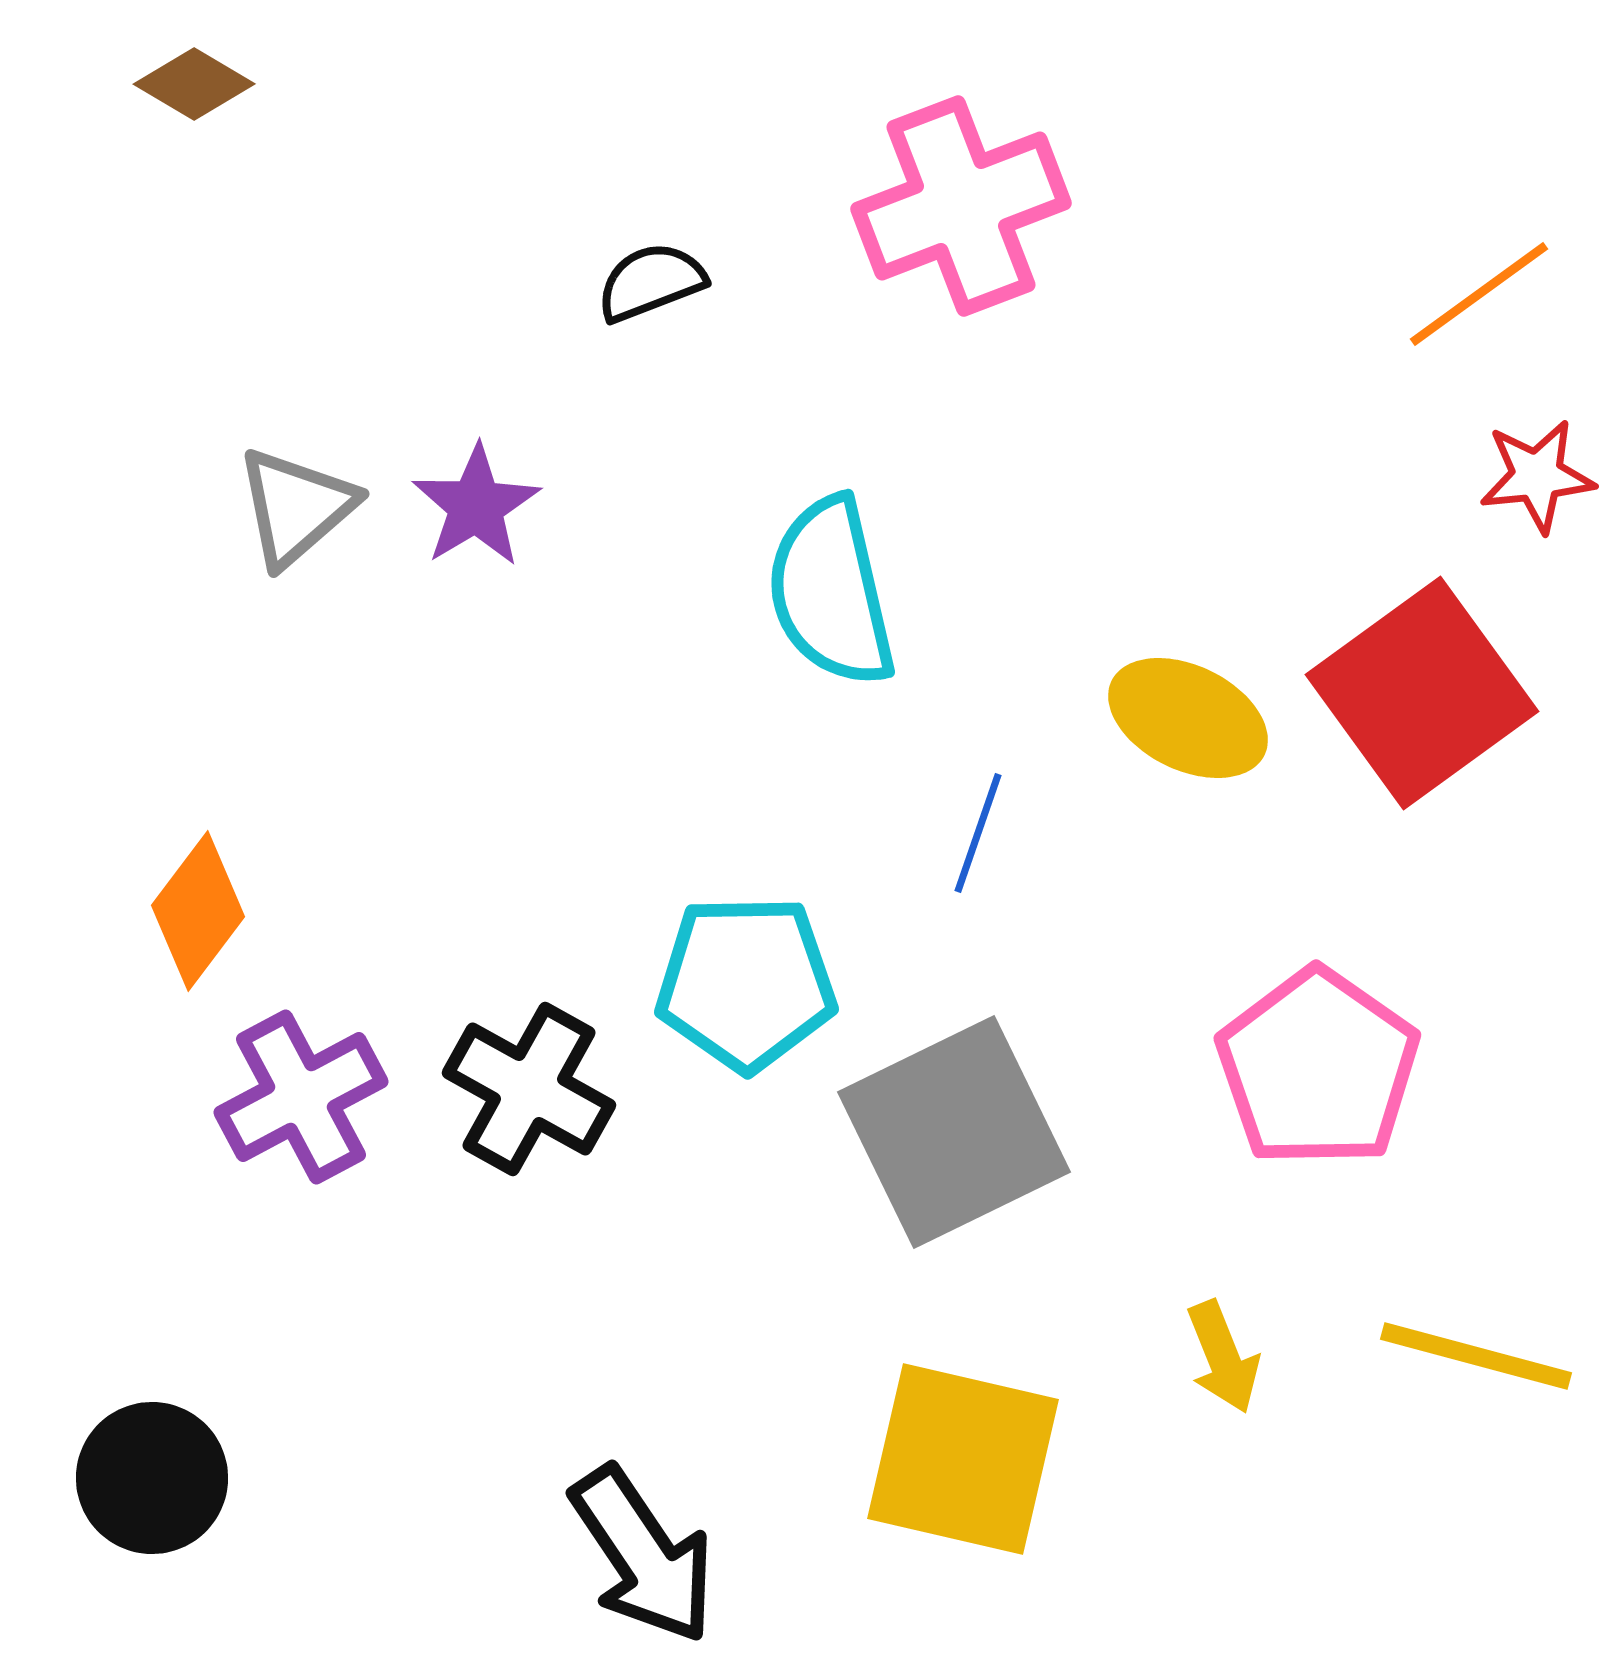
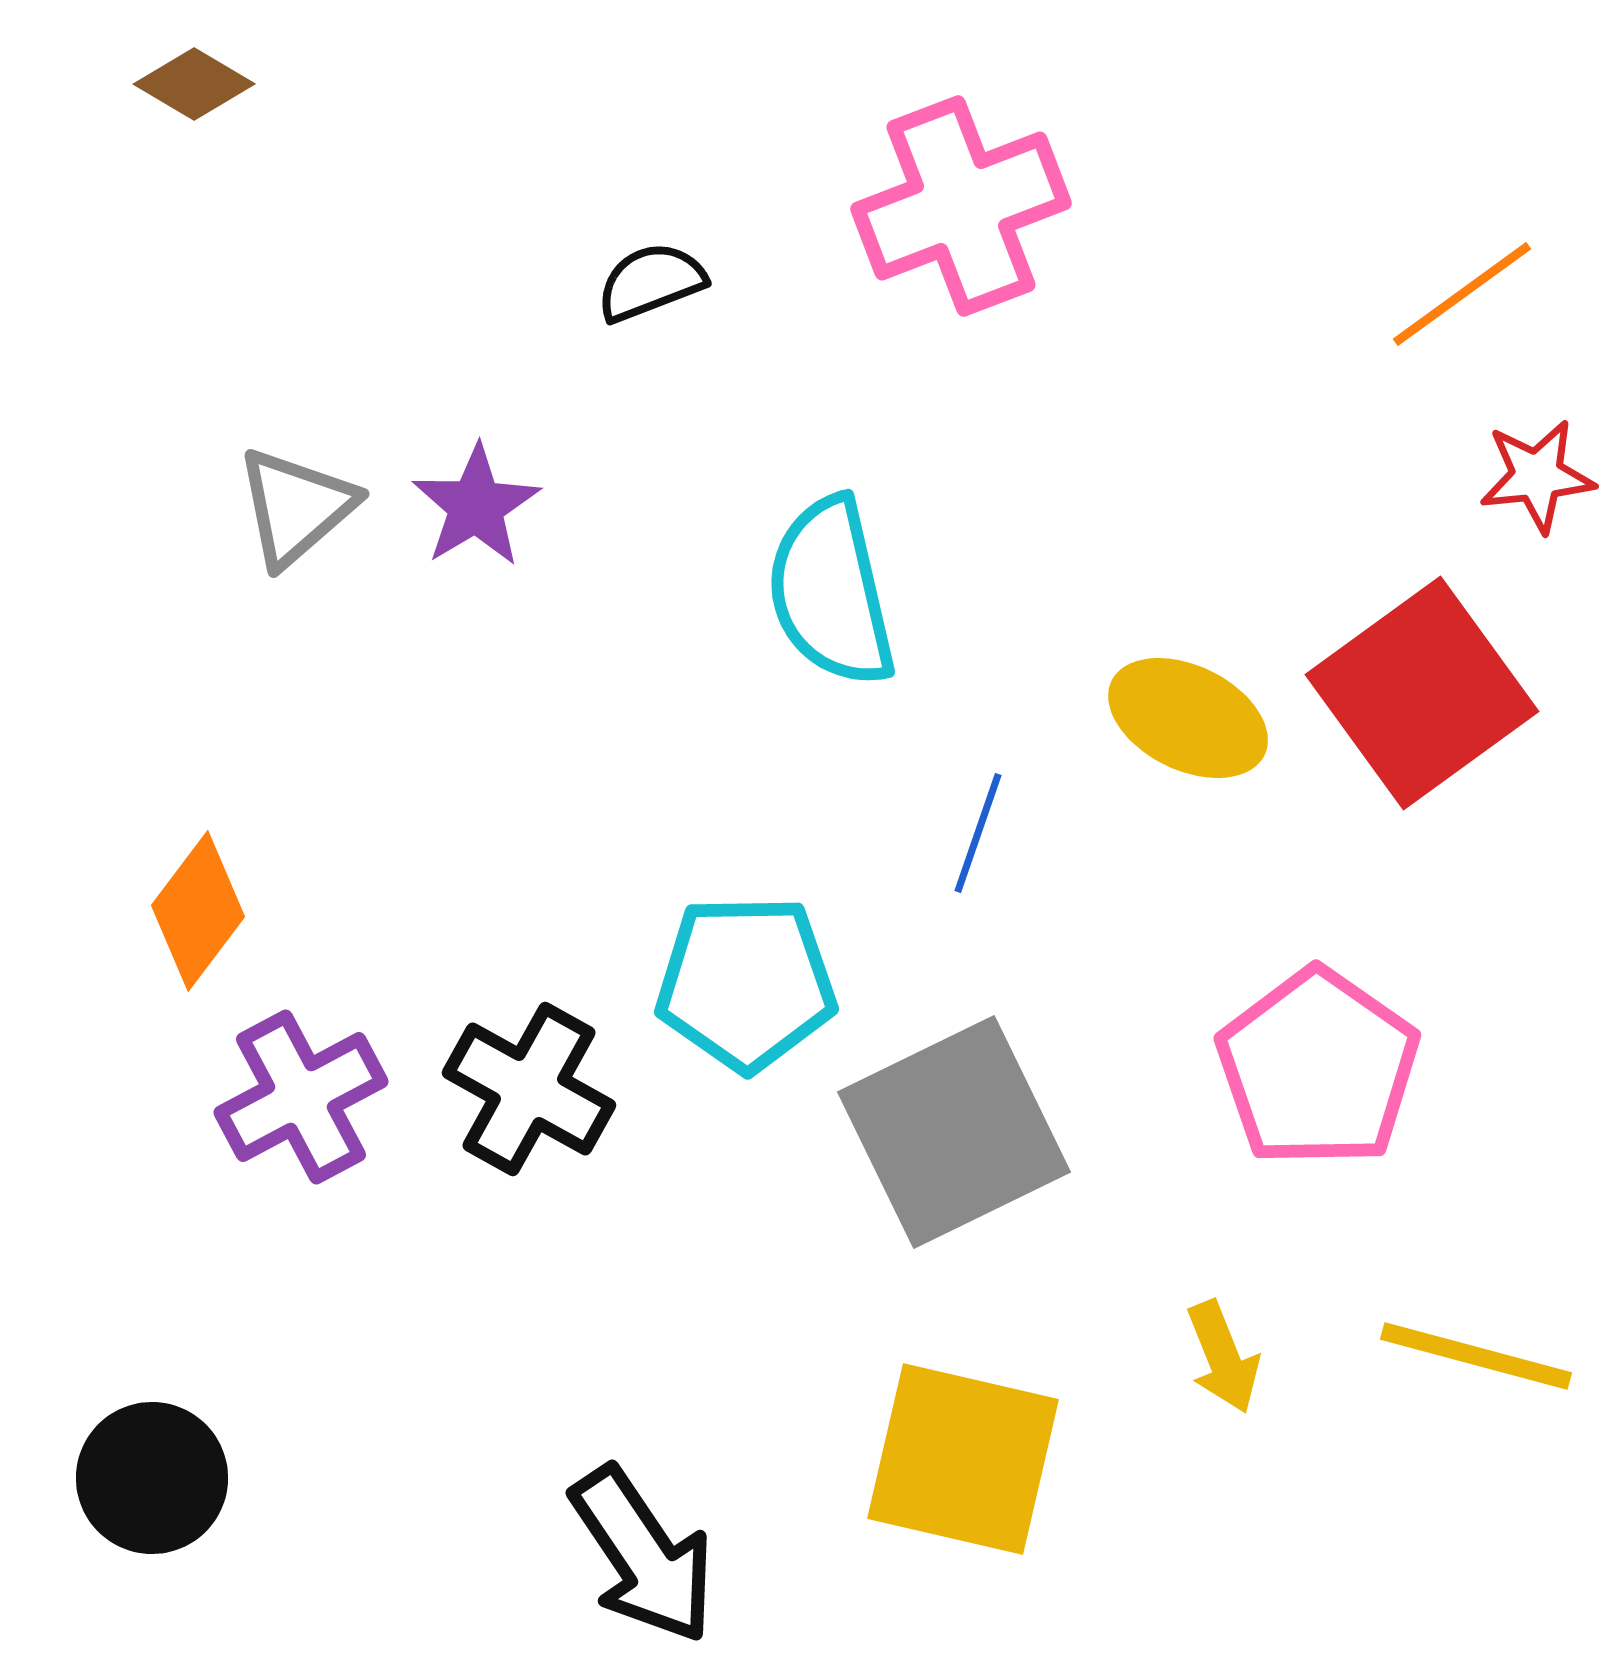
orange line: moved 17 px left
